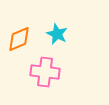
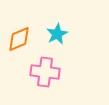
cyan star: rotated 20 degrees clockwise
